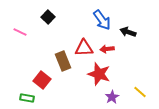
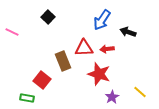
blue arrow: rotated 70 degrees clockwise
pink line: moved 8 px left
